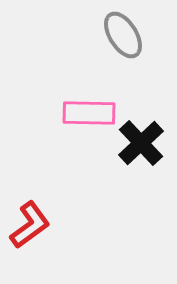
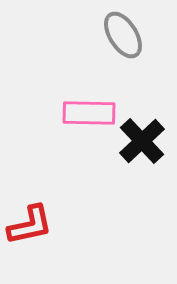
black cross: moved 1 px right, 2 px up
red L-shape: rotated 24 degrees clockwise
